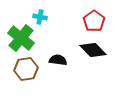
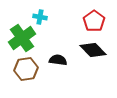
green cross: moved 1 px right; rotated 16 degrees clockwise
